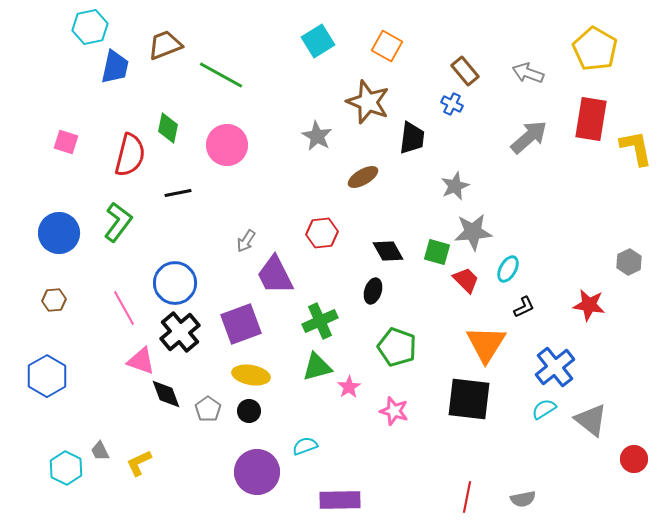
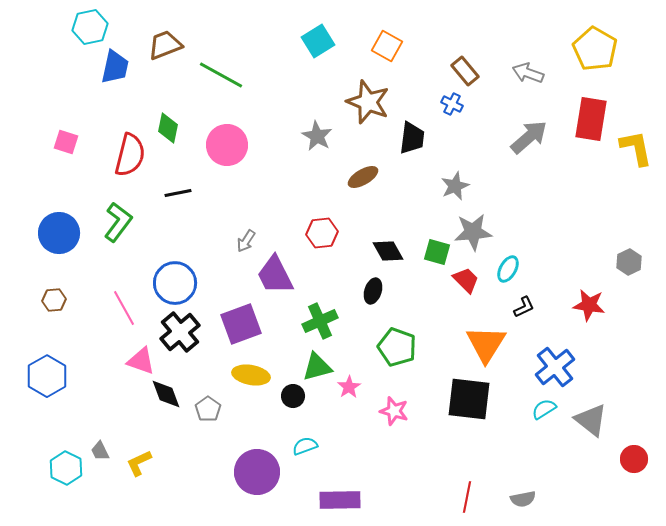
black circle at (249, 411): moved 44 px right, 15 px up
